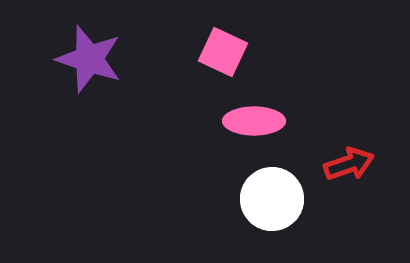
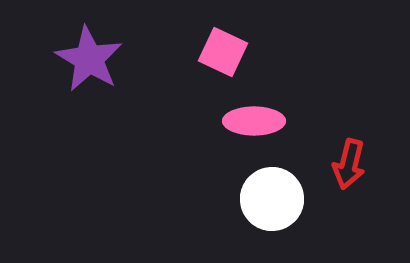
purple star: rotated 12 degrees clockwise
red arrow: rotated 123 degrees clockwise
